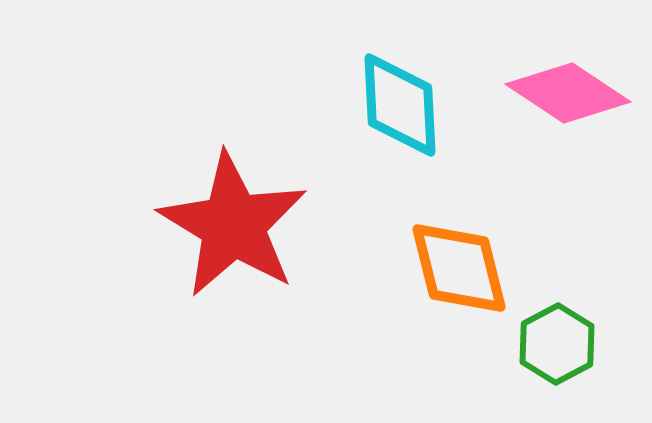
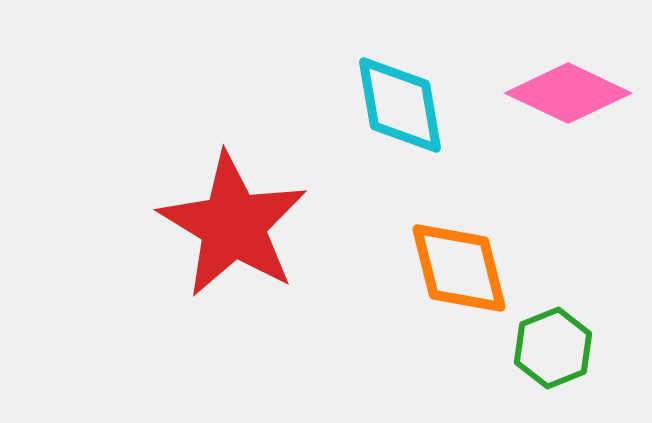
pink diamond: rotated 8 degrees counterclockwise
cyan diamond: rotated 7 degrees counterclockwise
green hexagon: moved 4 px left, 4 px down; rotated 6 degrees clockwise
